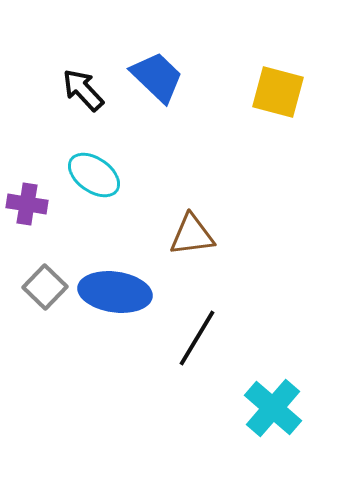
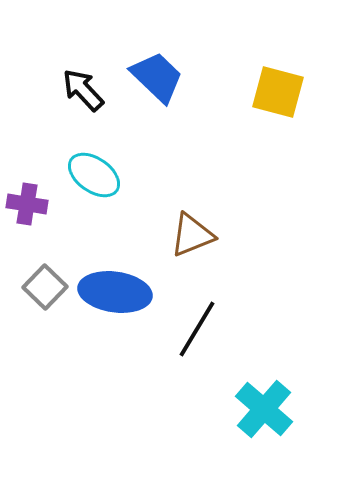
brown triangle: rotated 15 degrees counterclockwise
black line: moved 9 px up
cyan cross: moved 9 px left, 1 px down
